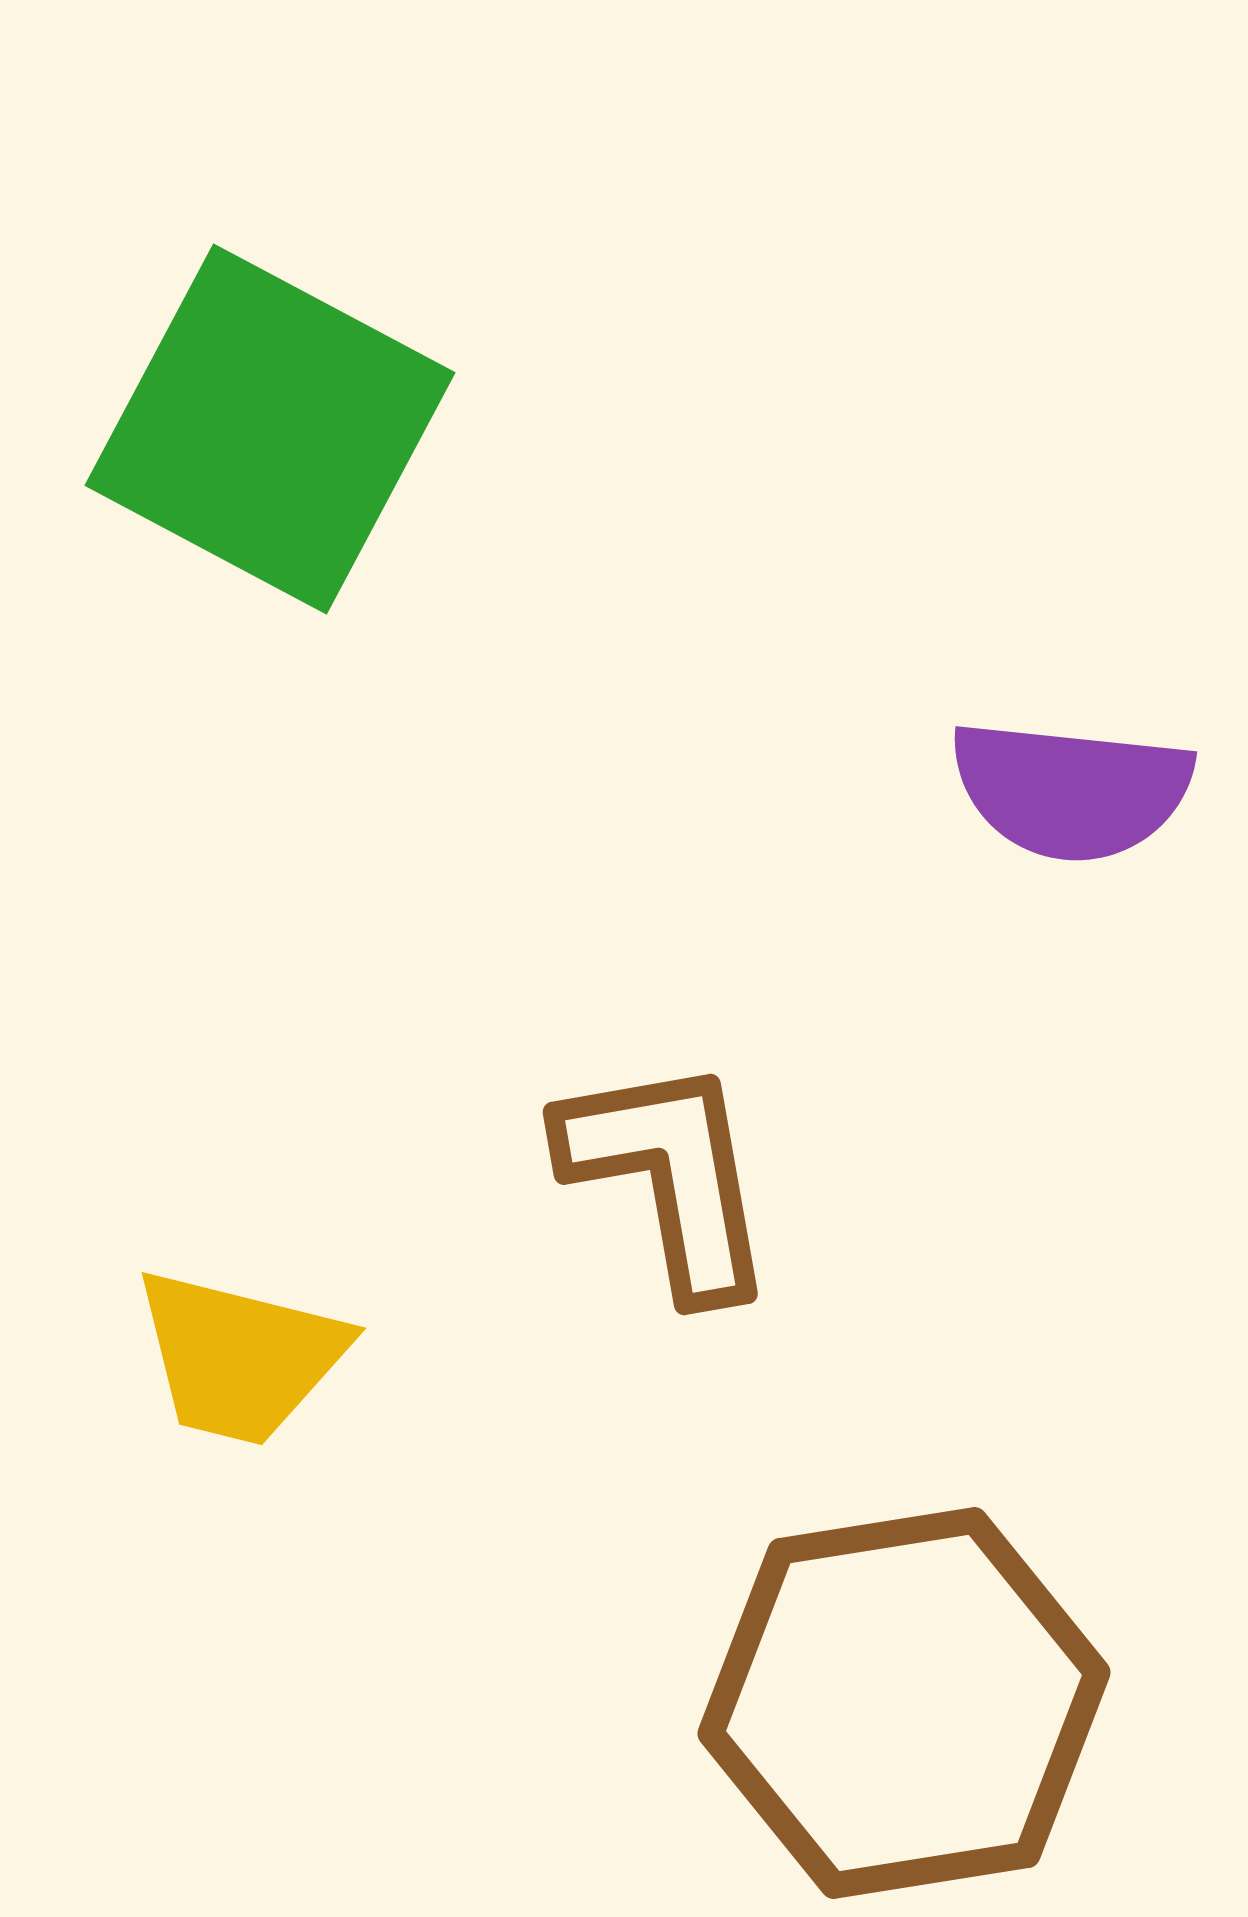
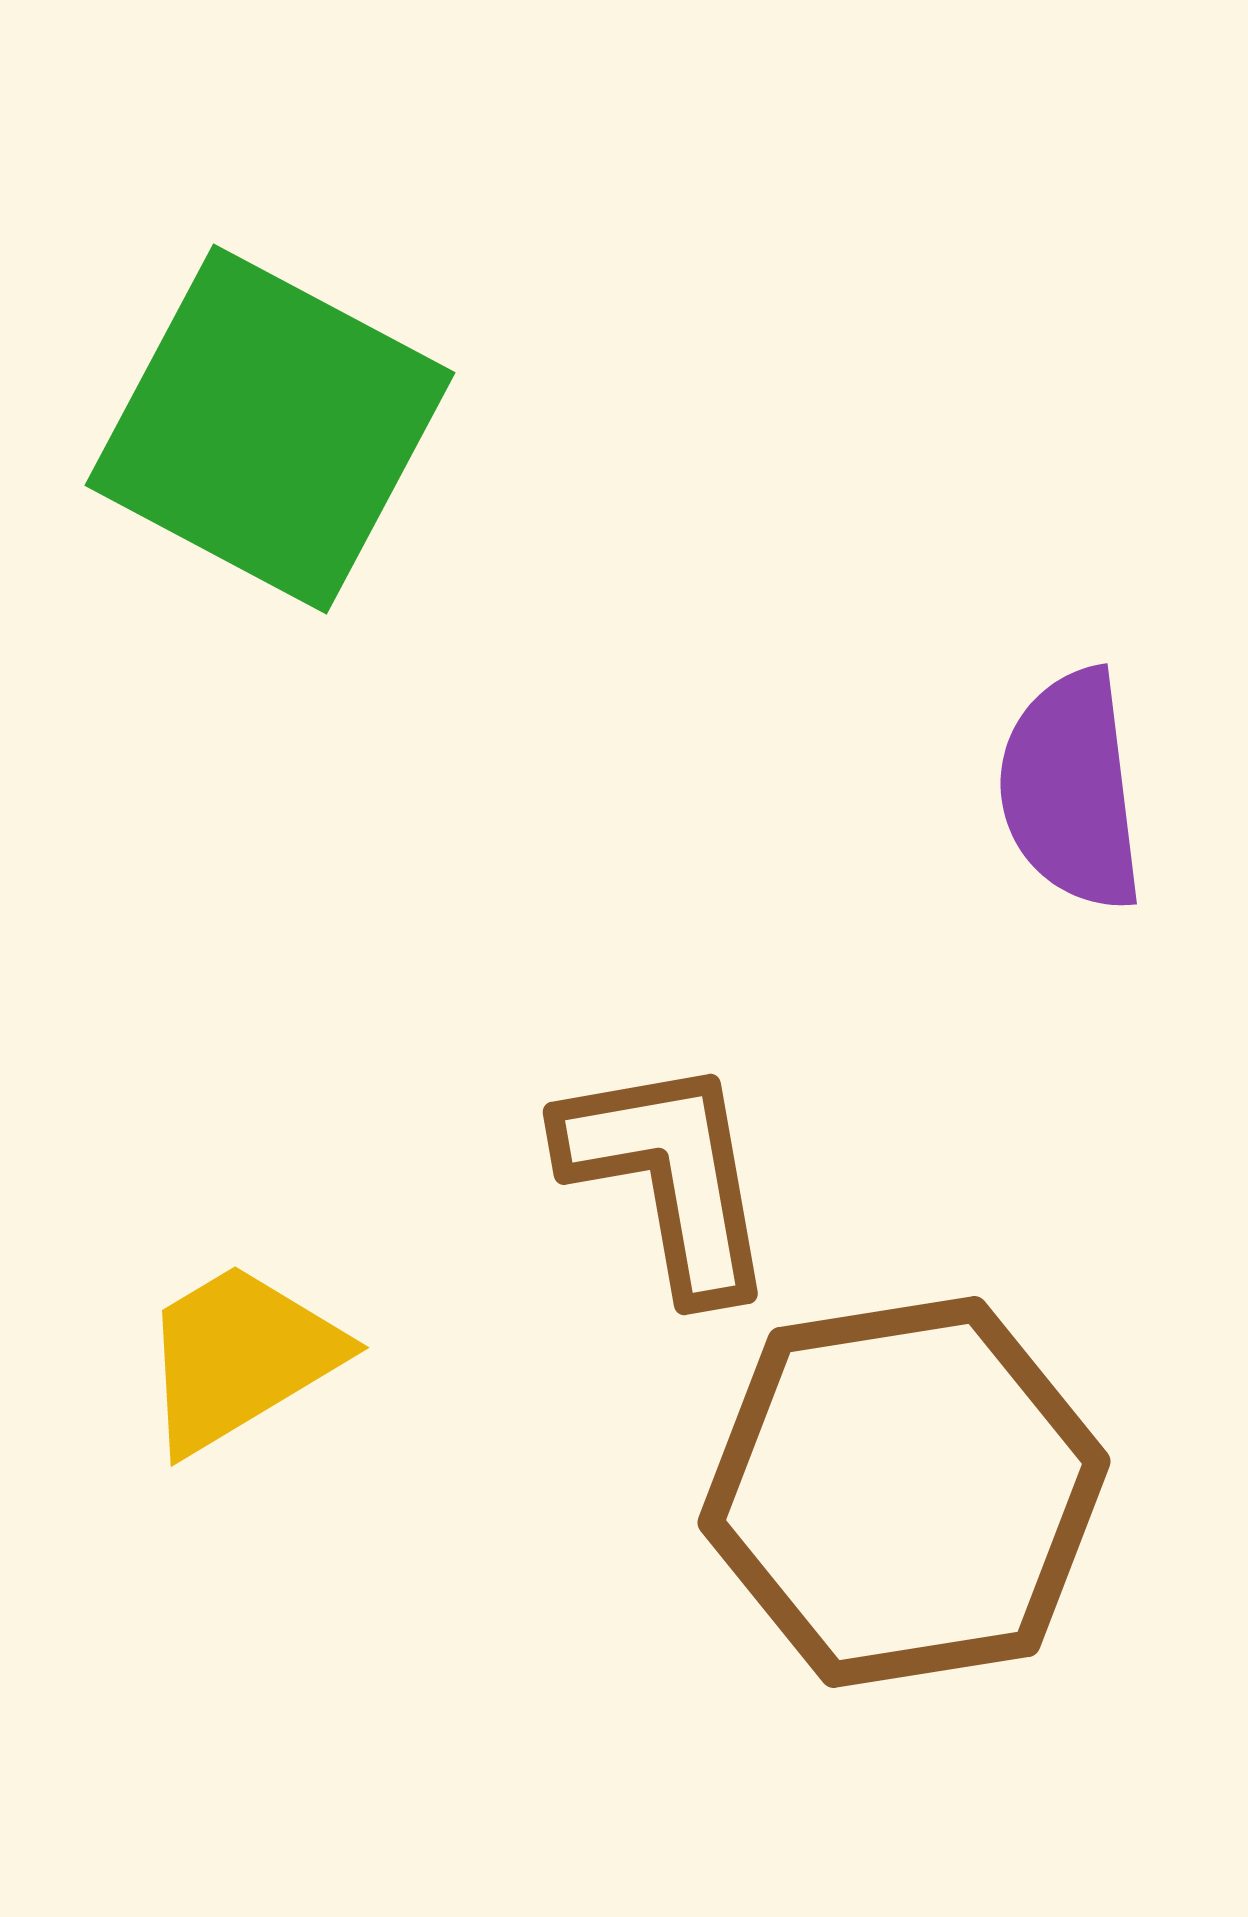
purple semicircle: rotated 77 degrees clockwise
yellow trapezoid: rotated 135 degrees clockwise
brown hexagon: moved 211 px up
